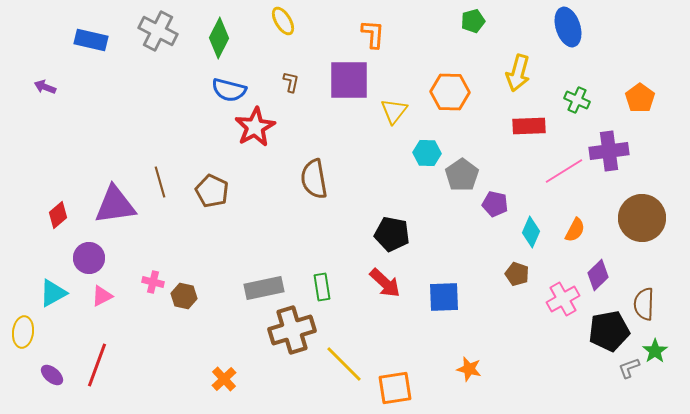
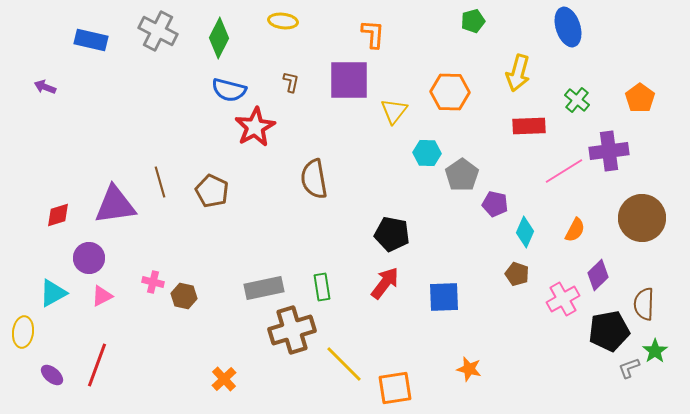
yellow ellipse at (283, 21): rotated 52 degrees counterclockwise
green cross at (577, 100): rotated 15 degrees clockwise
red diamond at (58, 215): rotated 24 degrees clockwise
cyan diamond at (531, 232): moved 6 px left
red arrow at (385, 283): rotated 96 degrees counterclockwise
